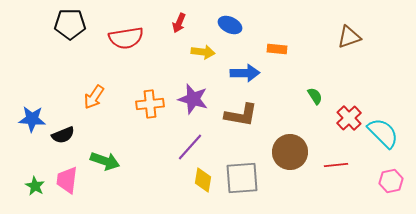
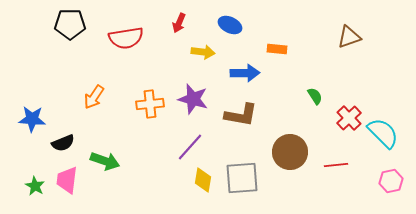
black semicircle: moved 8 px down
